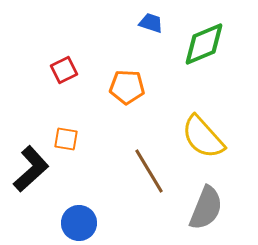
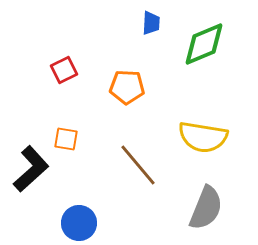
blue trapezoid: rotated 75 degrees clockwise
yellow semicircle: rotated 39 degrees counterclockwise
brown line: moved 11 px left, 6 px up; rotated 9 degrees counterclockwise
